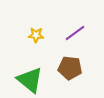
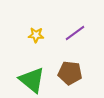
brown pentagon: moved 5 px down
green triangle: moved 2 px right
